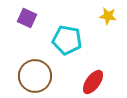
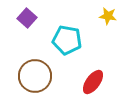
purple square: rotated 18 degrees clockwise
